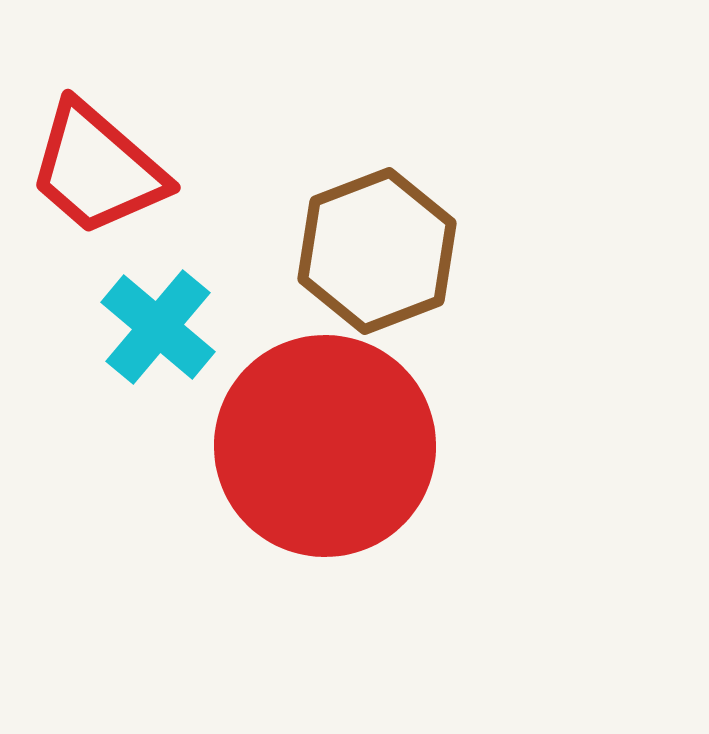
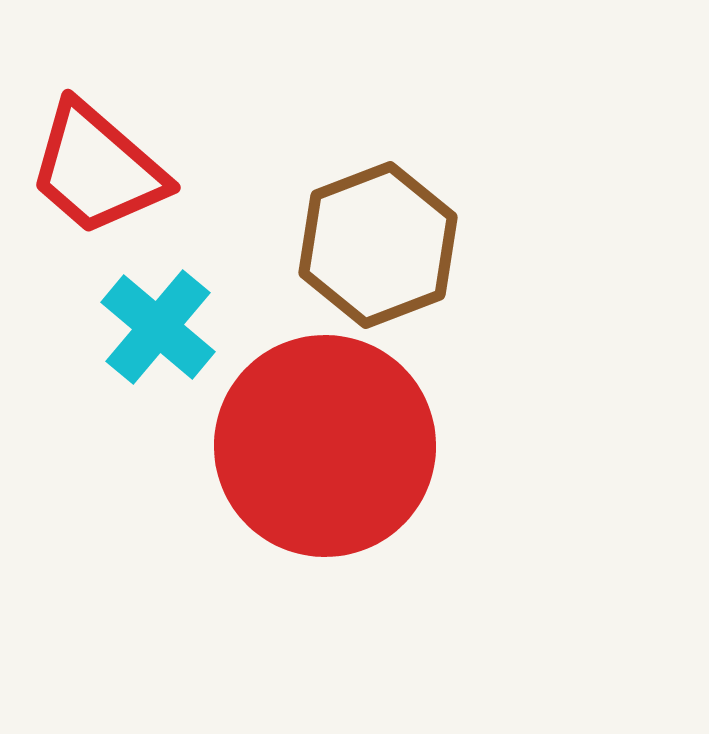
brown hexagon: moved 1 px right, 6 px up
